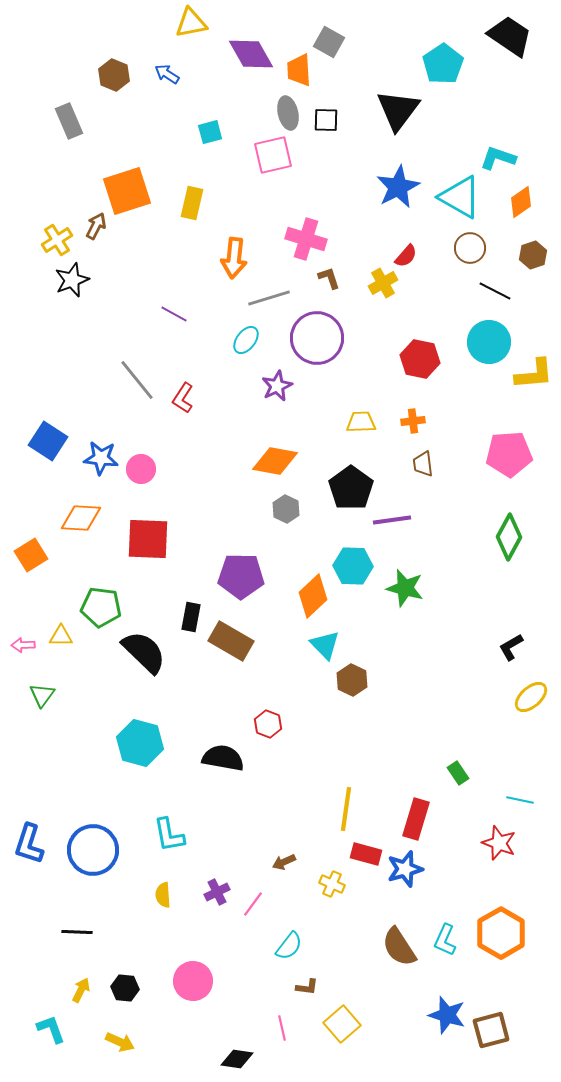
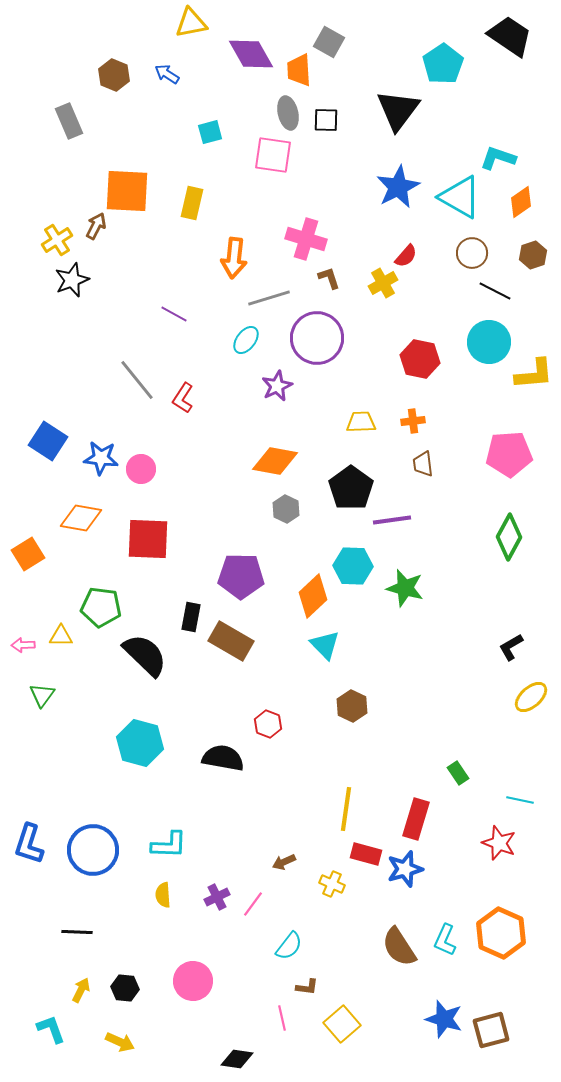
pink square at (273, 155): rotated 21 degrees clockwise
orange square at (127, 191): rotated 21 degrees clockwise
brown circle at (470, 248): moved 2 px right, 5 px down
orange diamond at (81, 518): rotated 6 degrees clockwise
orange square at (31, 555): moved 3 px left, 1 px up
black semicircle at (144, 652): moved 1 px right, 3 px down
brown hexagon at (352, 680): moved 26 px down
cyan L-shape at (169, 835): moved 10 px down; rotated 78 degrees counterclockwise
purple cross at (217, 892): moved 5 px down
orange hexagon at (501, 933): rotated 6 degrees counterclockwise
blue star at (447, 1015): moved 3 px left, 4 px down
pink line at (282, 1028): moved 10 px up
